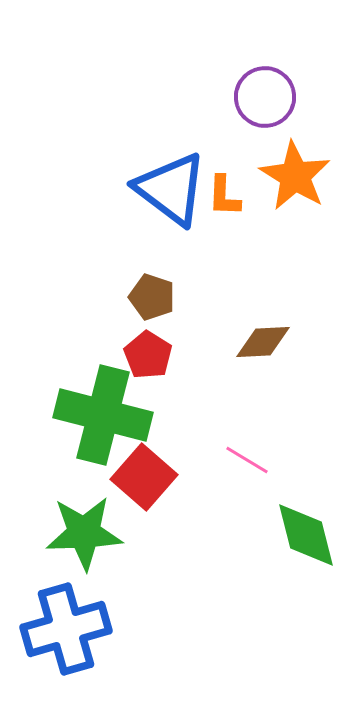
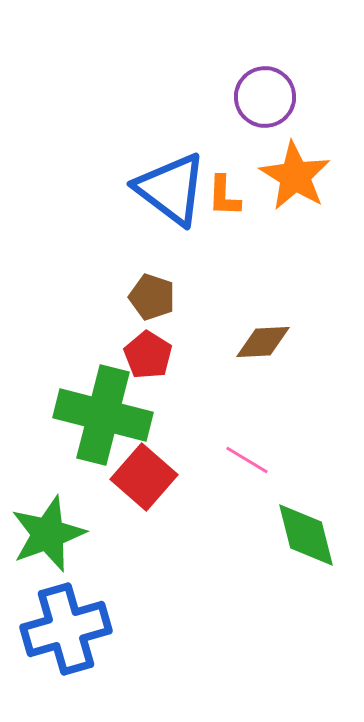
green star: moved 36 px left, 1 px down; rotated 18 degrees counterclockwise
